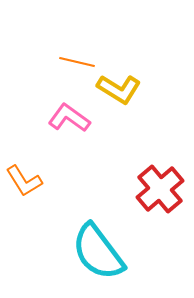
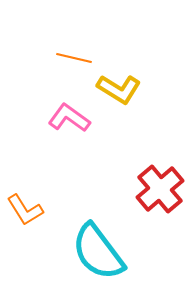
orange line: moved 3 px left, 4 px up
orange L-shape: moved 1 px right, 29 px down
